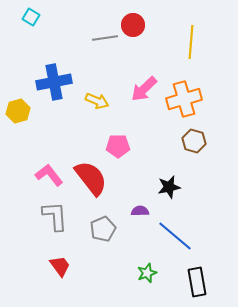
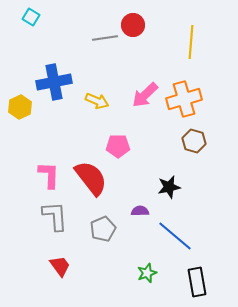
pink arrow: moved 1 px right, 6 px down
yellow hexagon: moved 2 px right, 4 px up; rotated 10 degrees counterclockwise
pink L-shape: rotated 40 degrees clockwise
